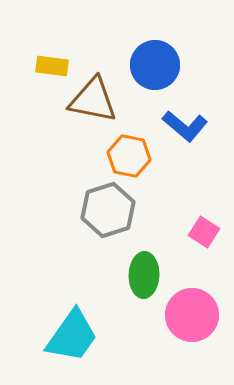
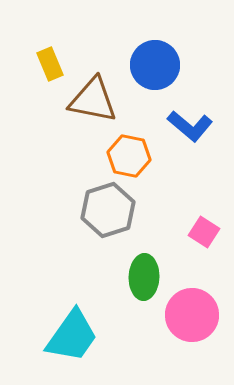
yellow rectangle: moved 2 px left, 2 px up; rotated 60 degrees clockwise
blue L-shape: moved 5 px right
green ellipse: moved 2 px down
